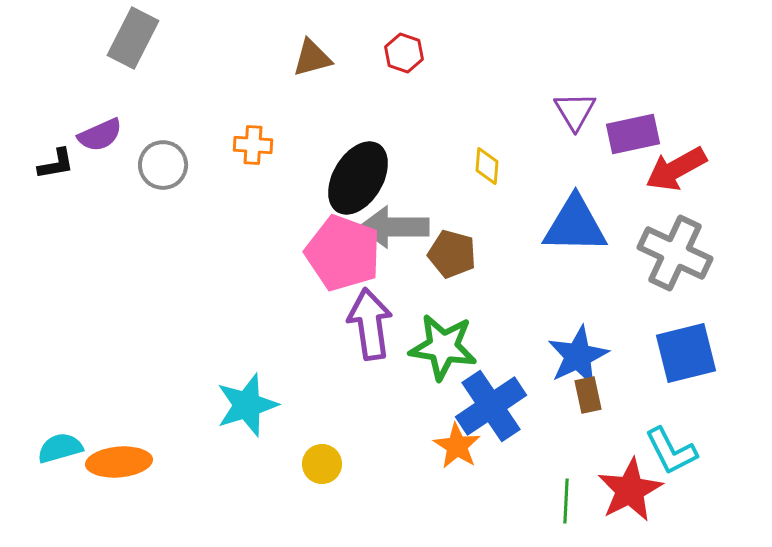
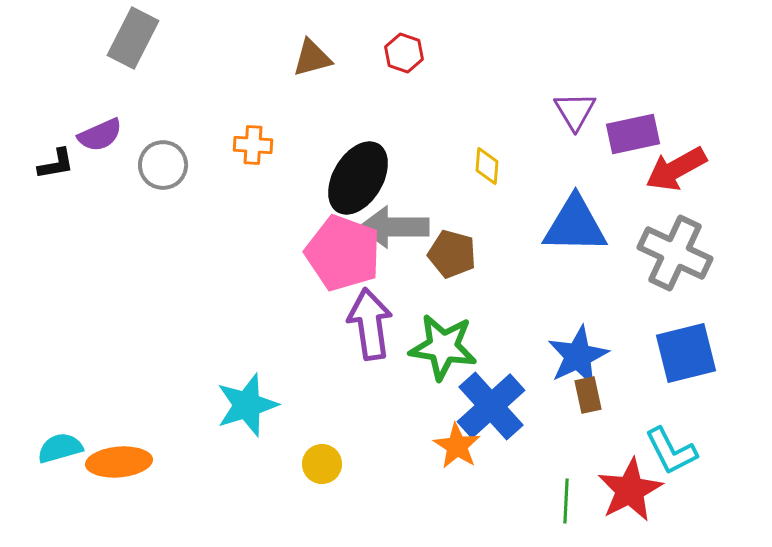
blue cross: rotated 8 degrees counterclockwise
